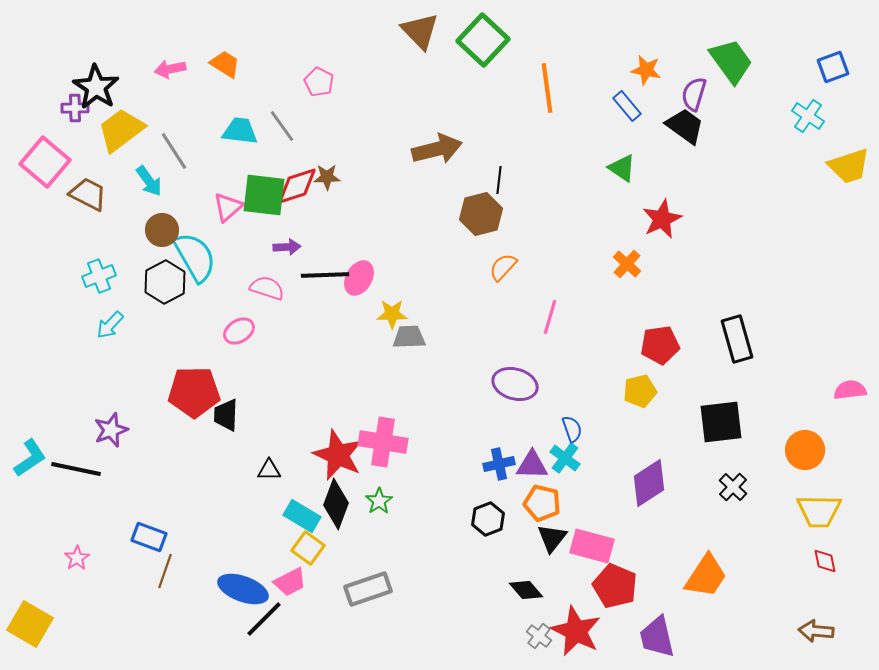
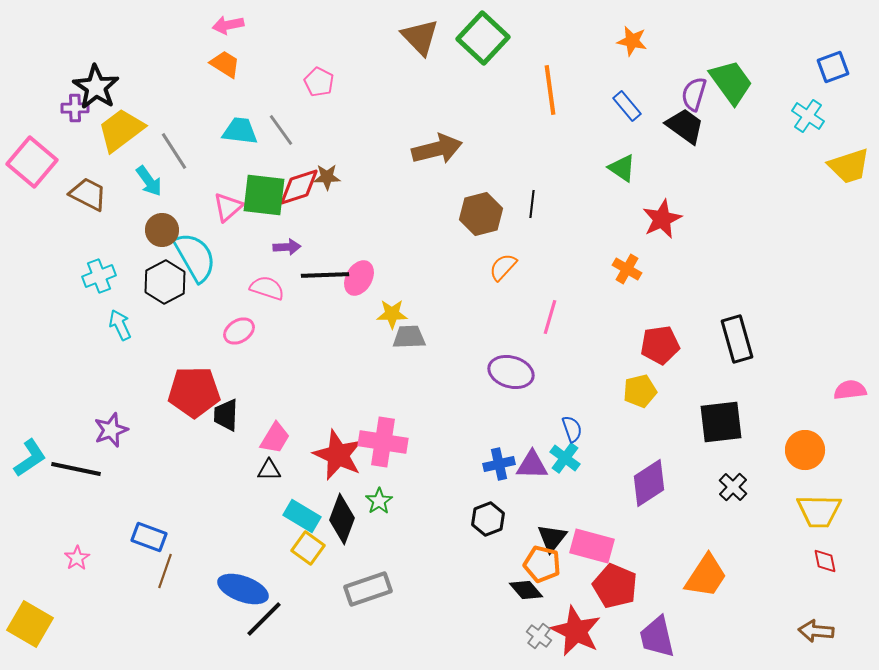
brown triangle at (420, 31): moved 6 px down
green square at (483, 40): moved 2 px up
green trapezoid at (731, 61): moved 21 px down
pink arrow at (170, 69): moved 58 px right, 44 px up
orange star at (646, 70): moved 14 px left, 29 px up
orange line at (547, 88): moved 3 px right, 2 px down
gray line at (282, 126): moved 1 px left, 4 px down
pink square at (45, 162): moved 13 px left
black line at (499, 180): moved 33 px right, 24 px down
red diamond at (297, 186): moved 2 px right, 1 px down
orange cross at (627, 264): moved 5 px down; rotated 12 degrees counterclockwise
cyan arrow at (110, 325): moved 10 px right; rotated 112 degrees clockwise
purple ellipse at (515, 384): moved 4 px left, 12 px up
orange pentagon at (542, 503): moved 61 px down
black diamond at (336, 504): moved 6 px right, 15 px down
pink trapezoid at (290, 582): moved 15 px left, 144 px up; rotated 32 degrees counterclockwise
